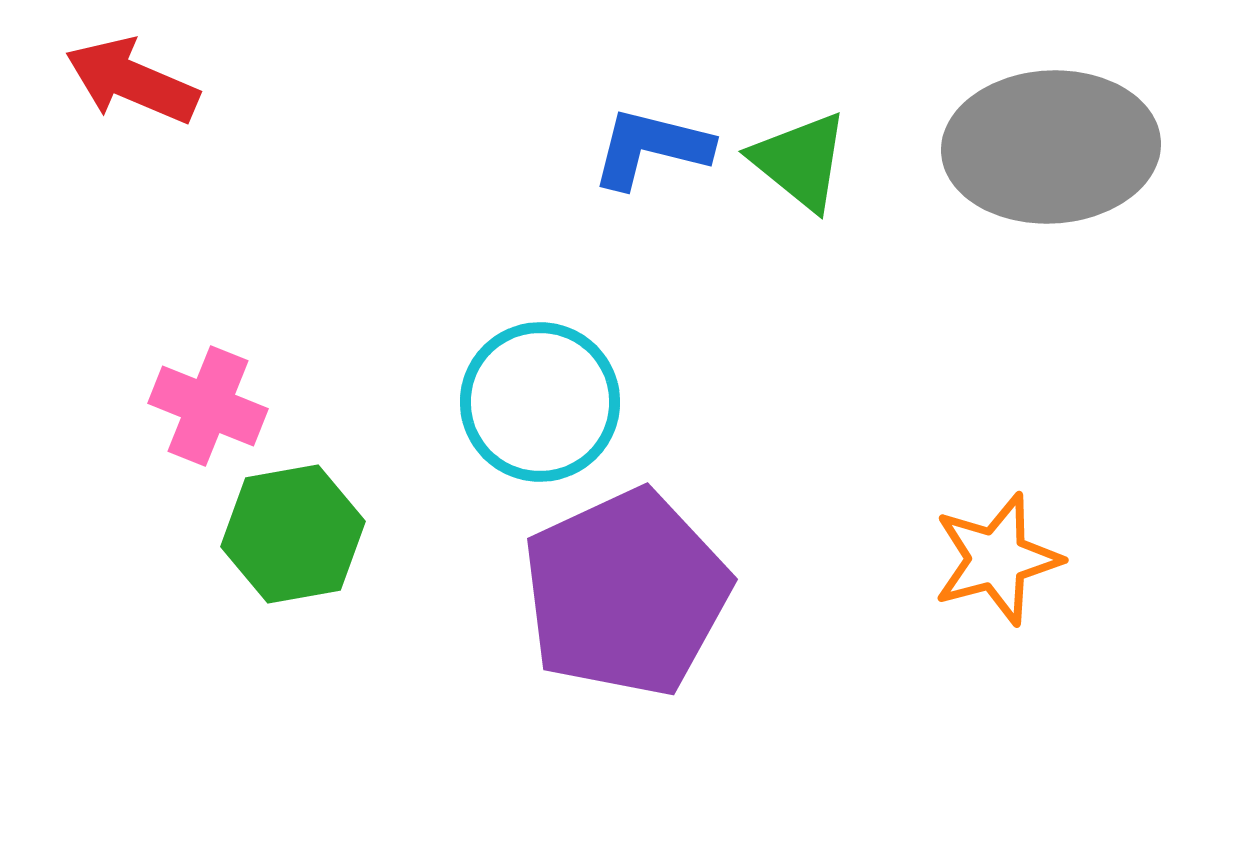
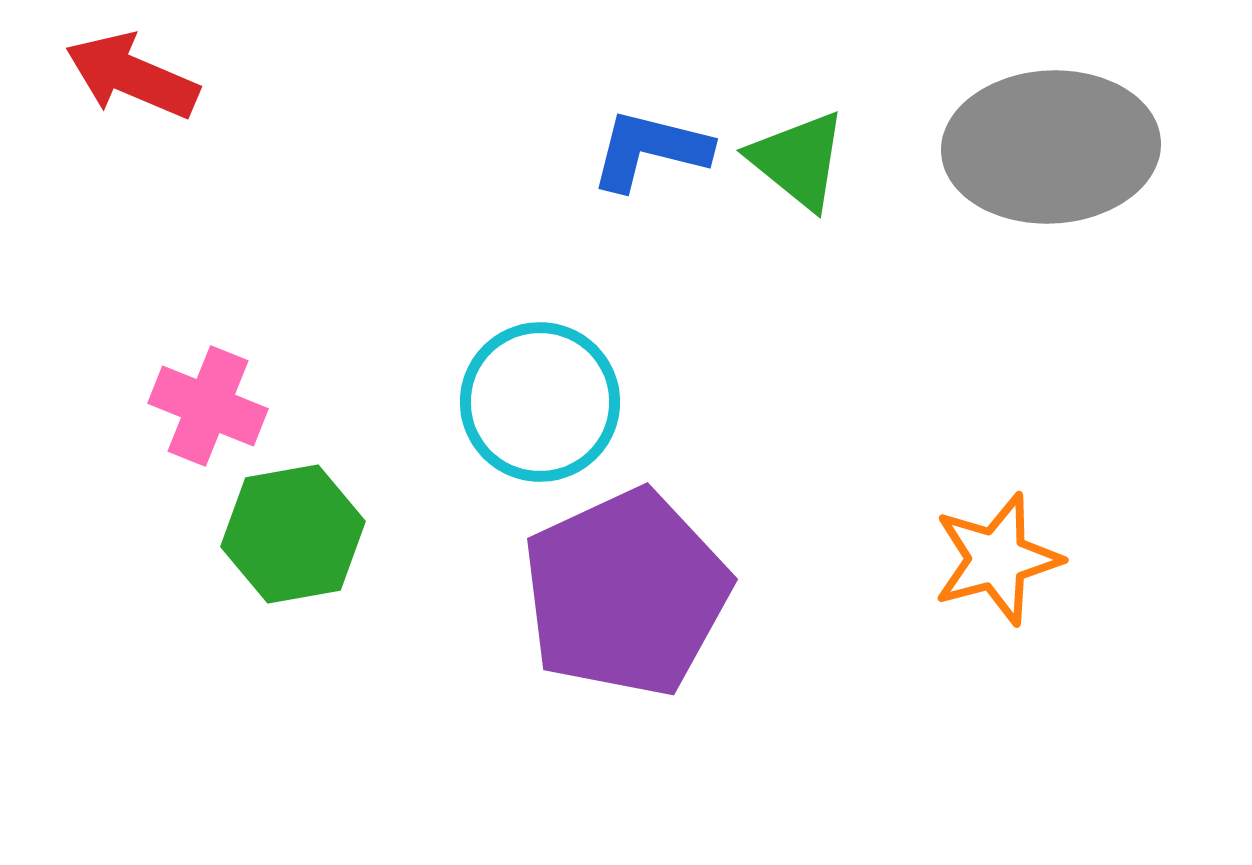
red arrow: moved 5 px up
blue L-shape: moved 1 px left, 2 px down
green triangle: moved 2 px left, 1 px up
